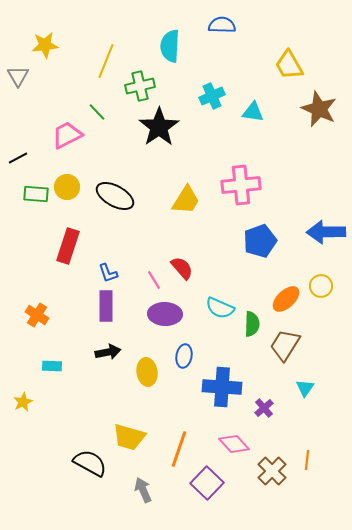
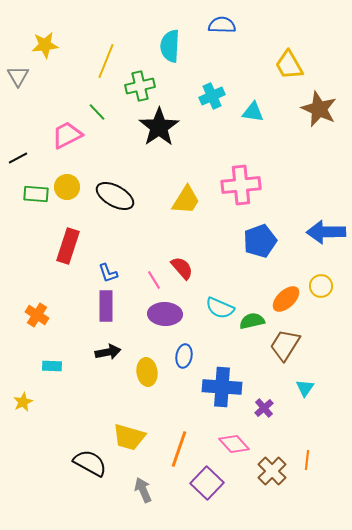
green semicircle at (252, 324): moved 3 px up; rotated 105 degrees counterclockwise
